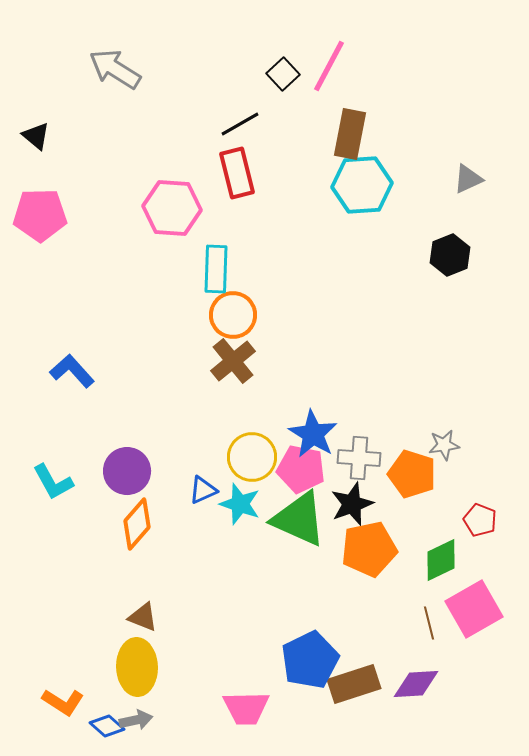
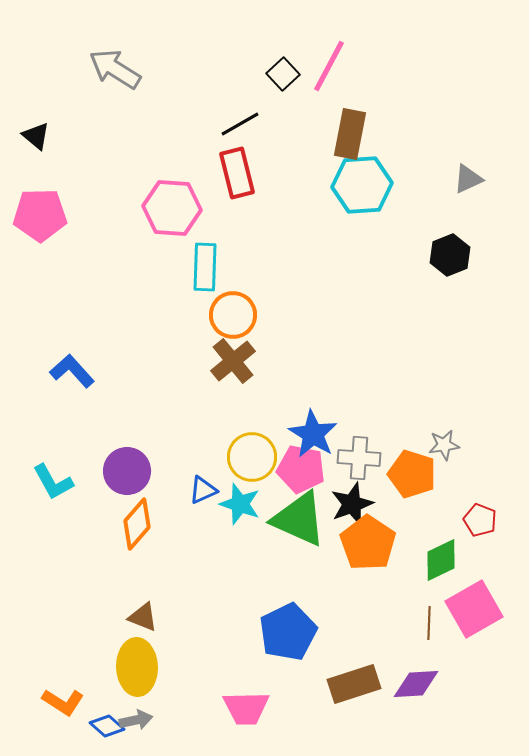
cyan rectangle at (216, 269): moved 11 px left, 2 px up
orange pentagon at (369, 549): moved 1 px left, 6 px up; rotated 26 degrees counterclockwise
brown line at (429, 623): rotated 16 degrees clockwise
blue pentagon at (310, 660): moved 22 px left, 28 px up
